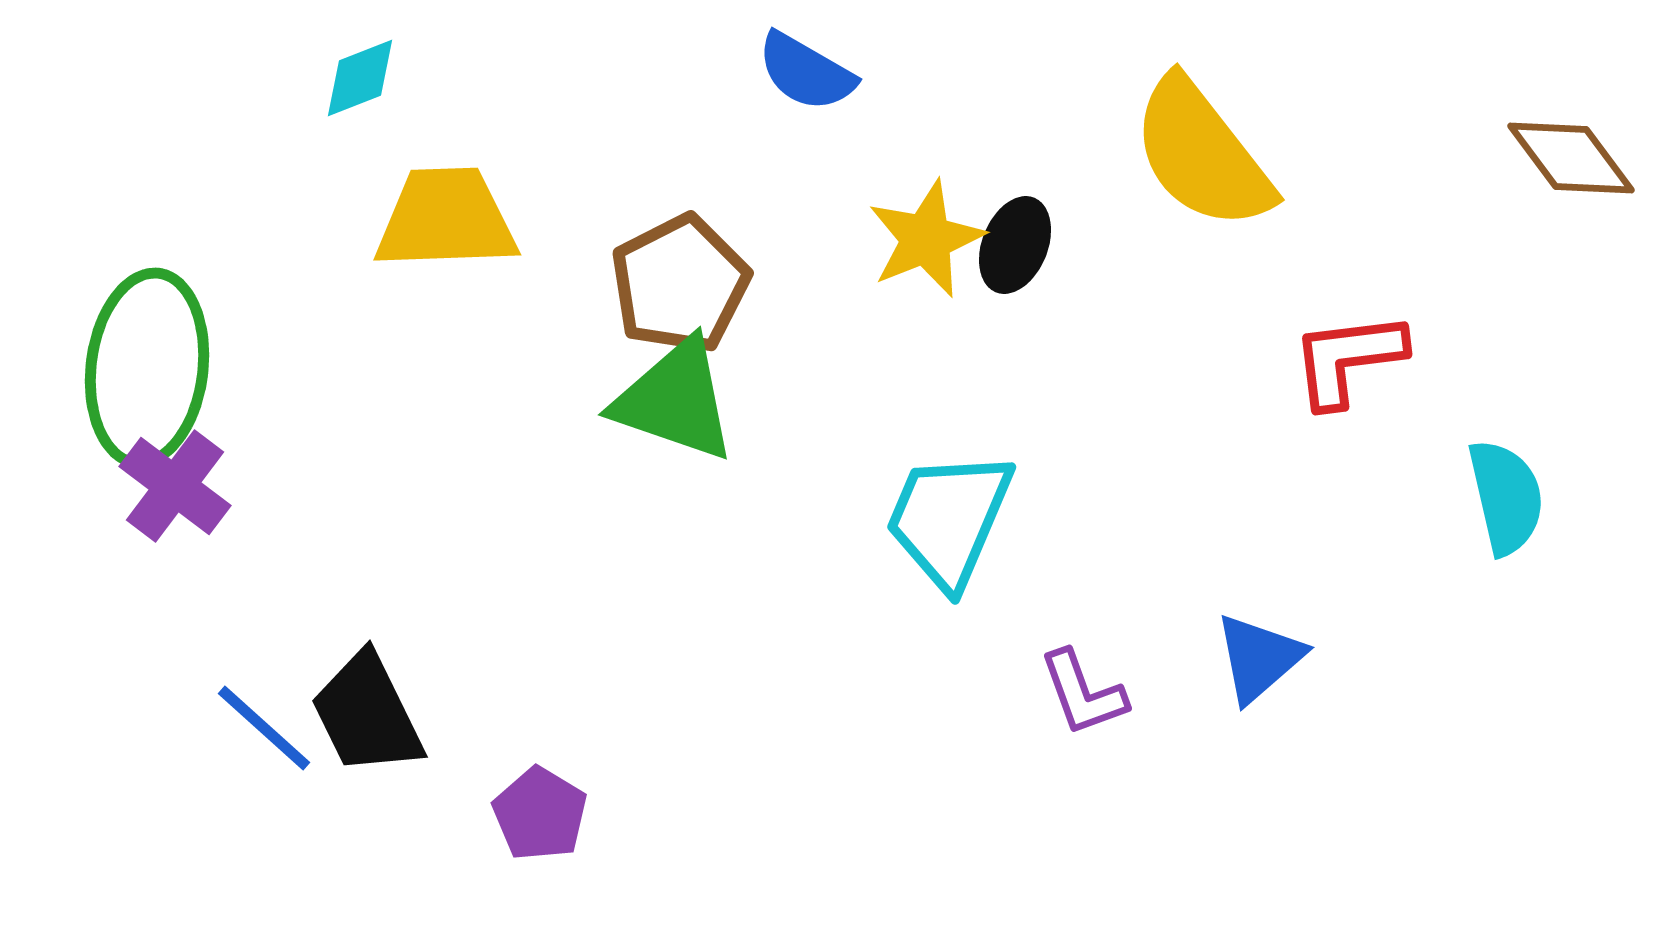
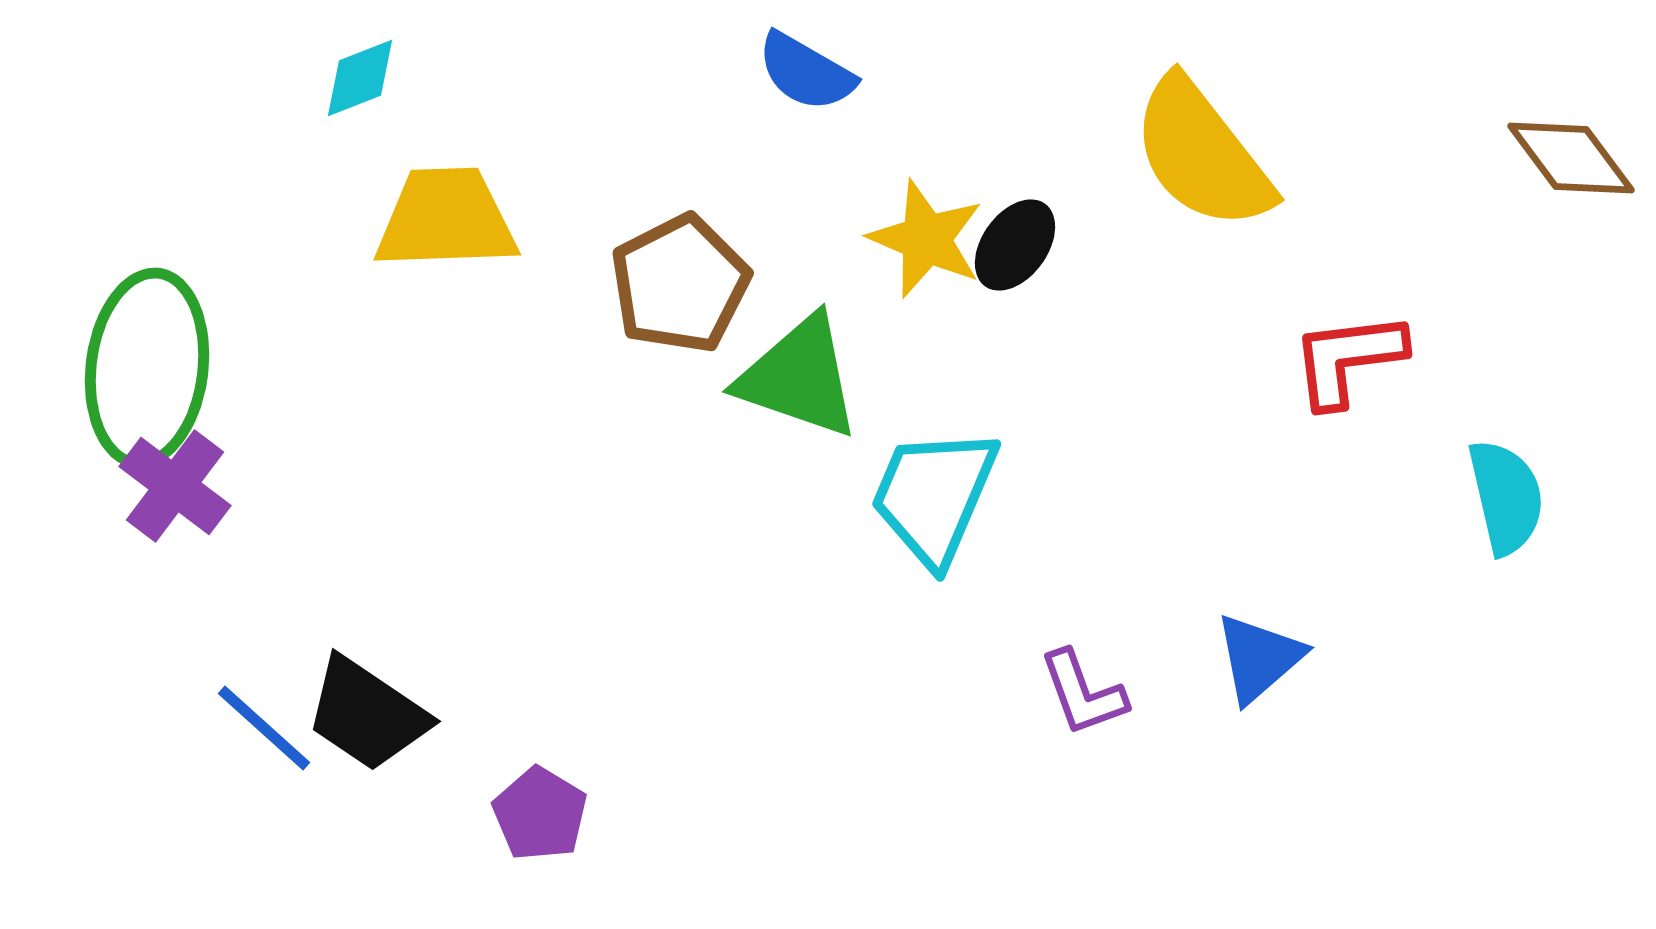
yellow star: rotated 27 degrees counterclockwise
black ellipse: rotated 14 degrees clockwise
green triangle: moved 124 px right, 23 px up
cyan trapezoid: moved 15 px left, 23 px up
black trapezoid: rotated 30 degrees counterclockwise
